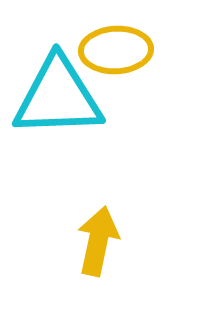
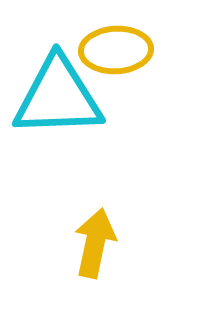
yellow arrow: moved 3 px left, 2 px down
